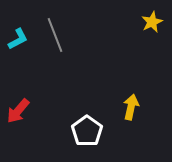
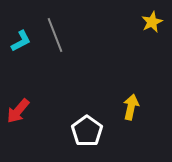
cyan L-shape: moved 3 px right, 2 px down
